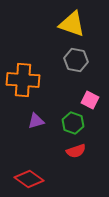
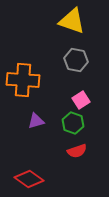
yellow triangle: moved 3 px up
pink square: moved 9 px left; rotated 30 degrees clockwise
red semicircle: moved 1 px right
